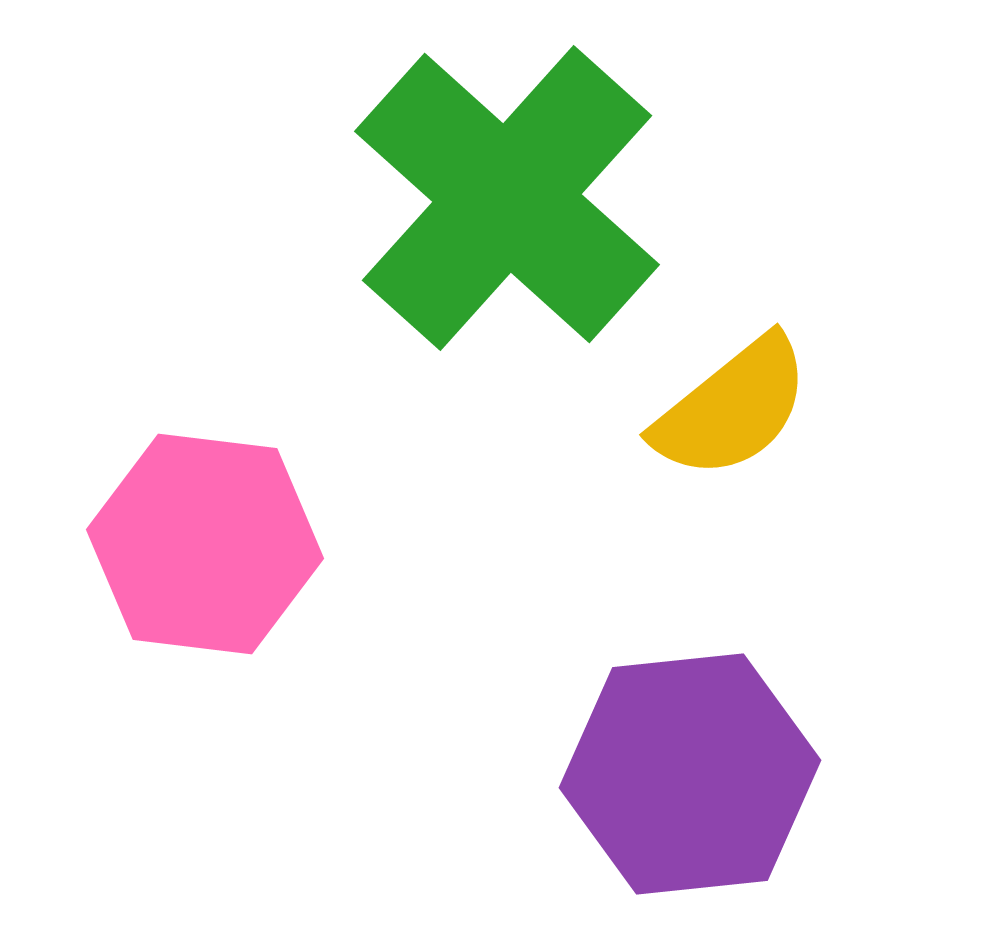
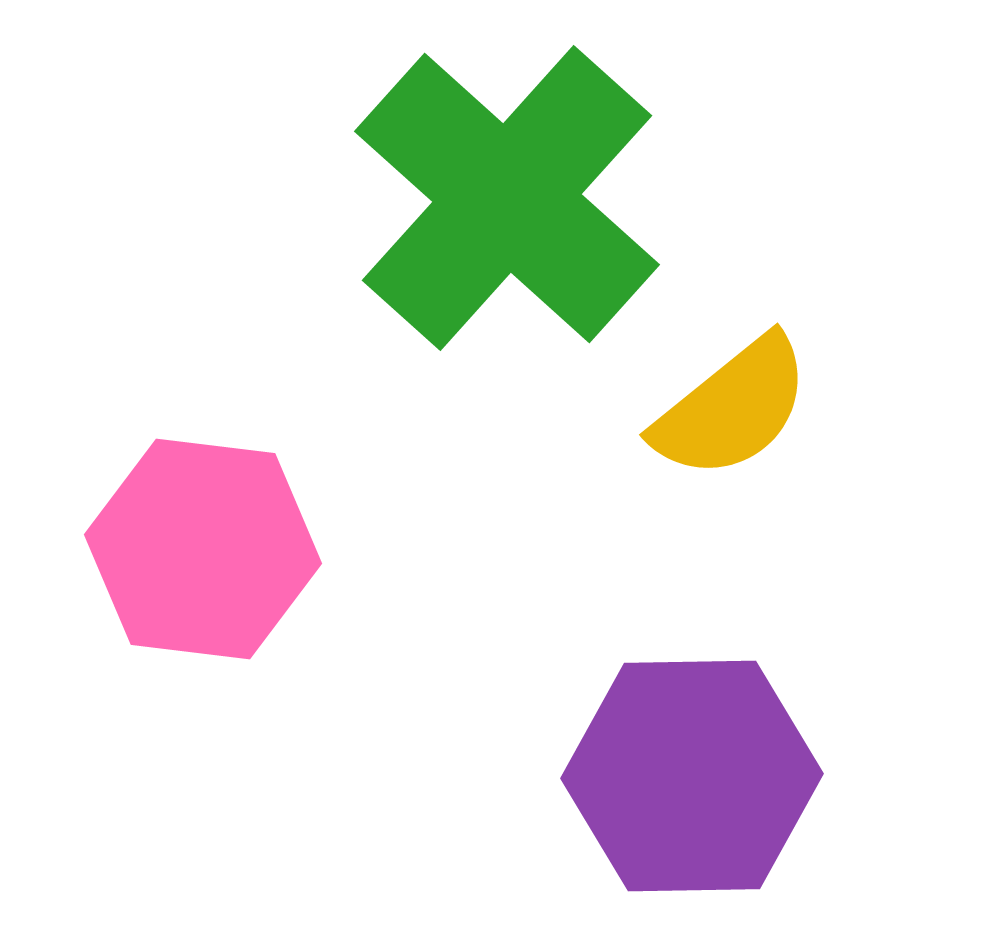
pink hexagon: moved 2 px left, 5 px down
purple hexagon: moved 2 px right, 2 px down; rotated 5 degrees clockwise
